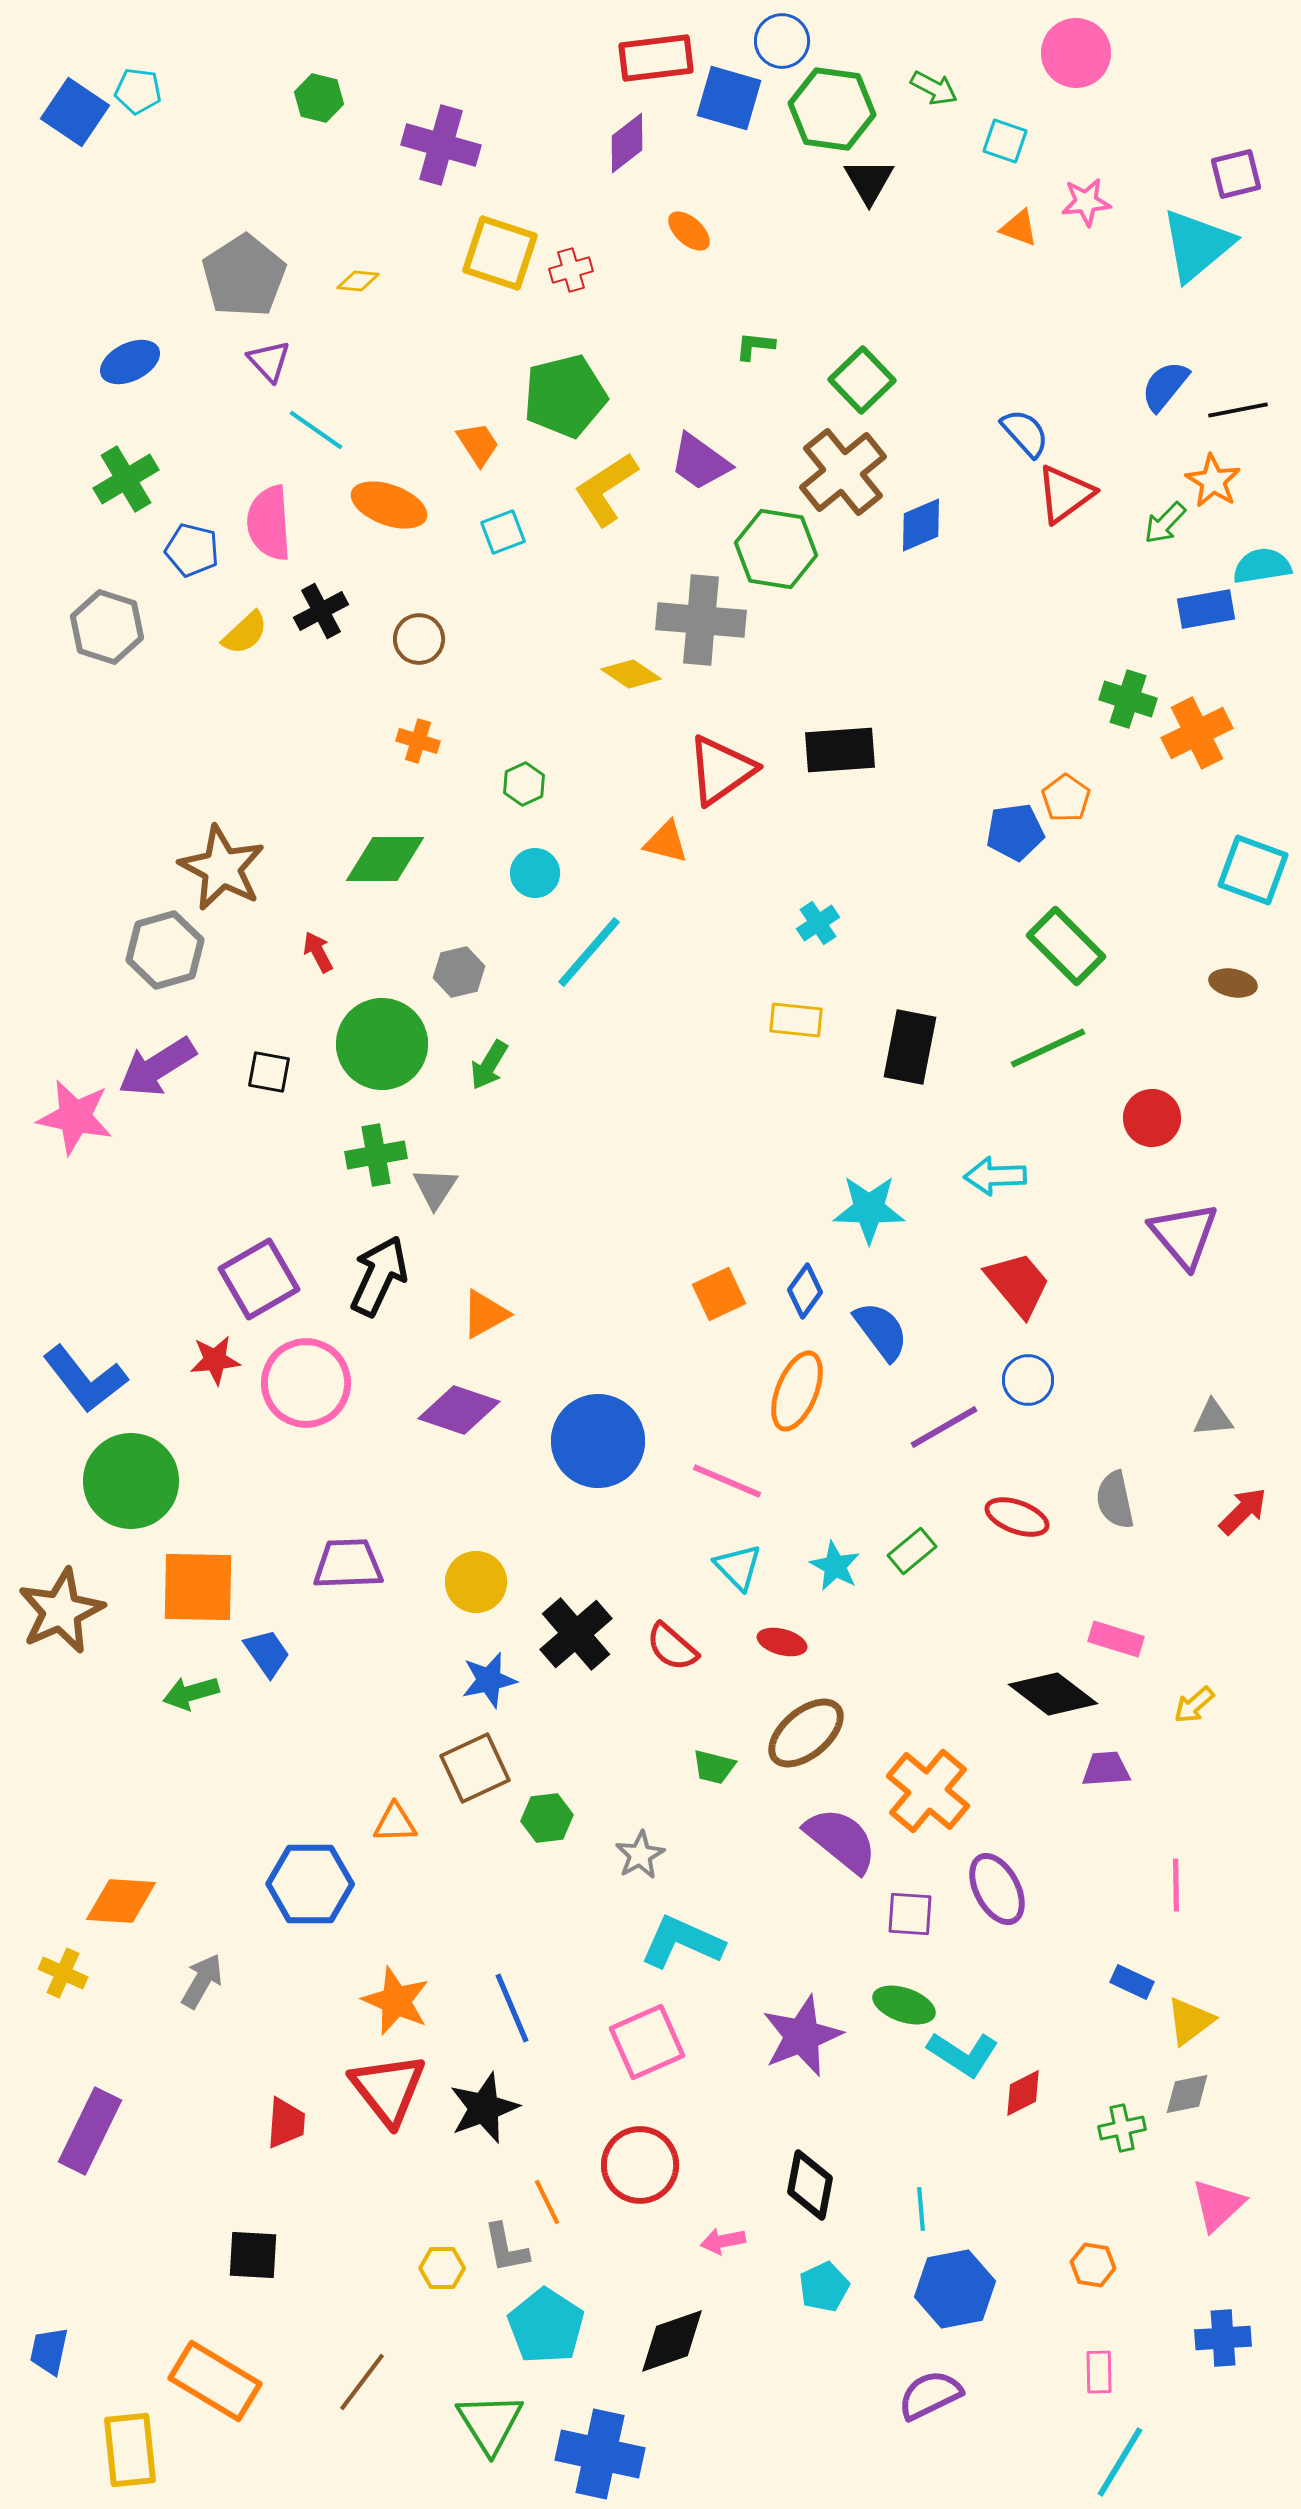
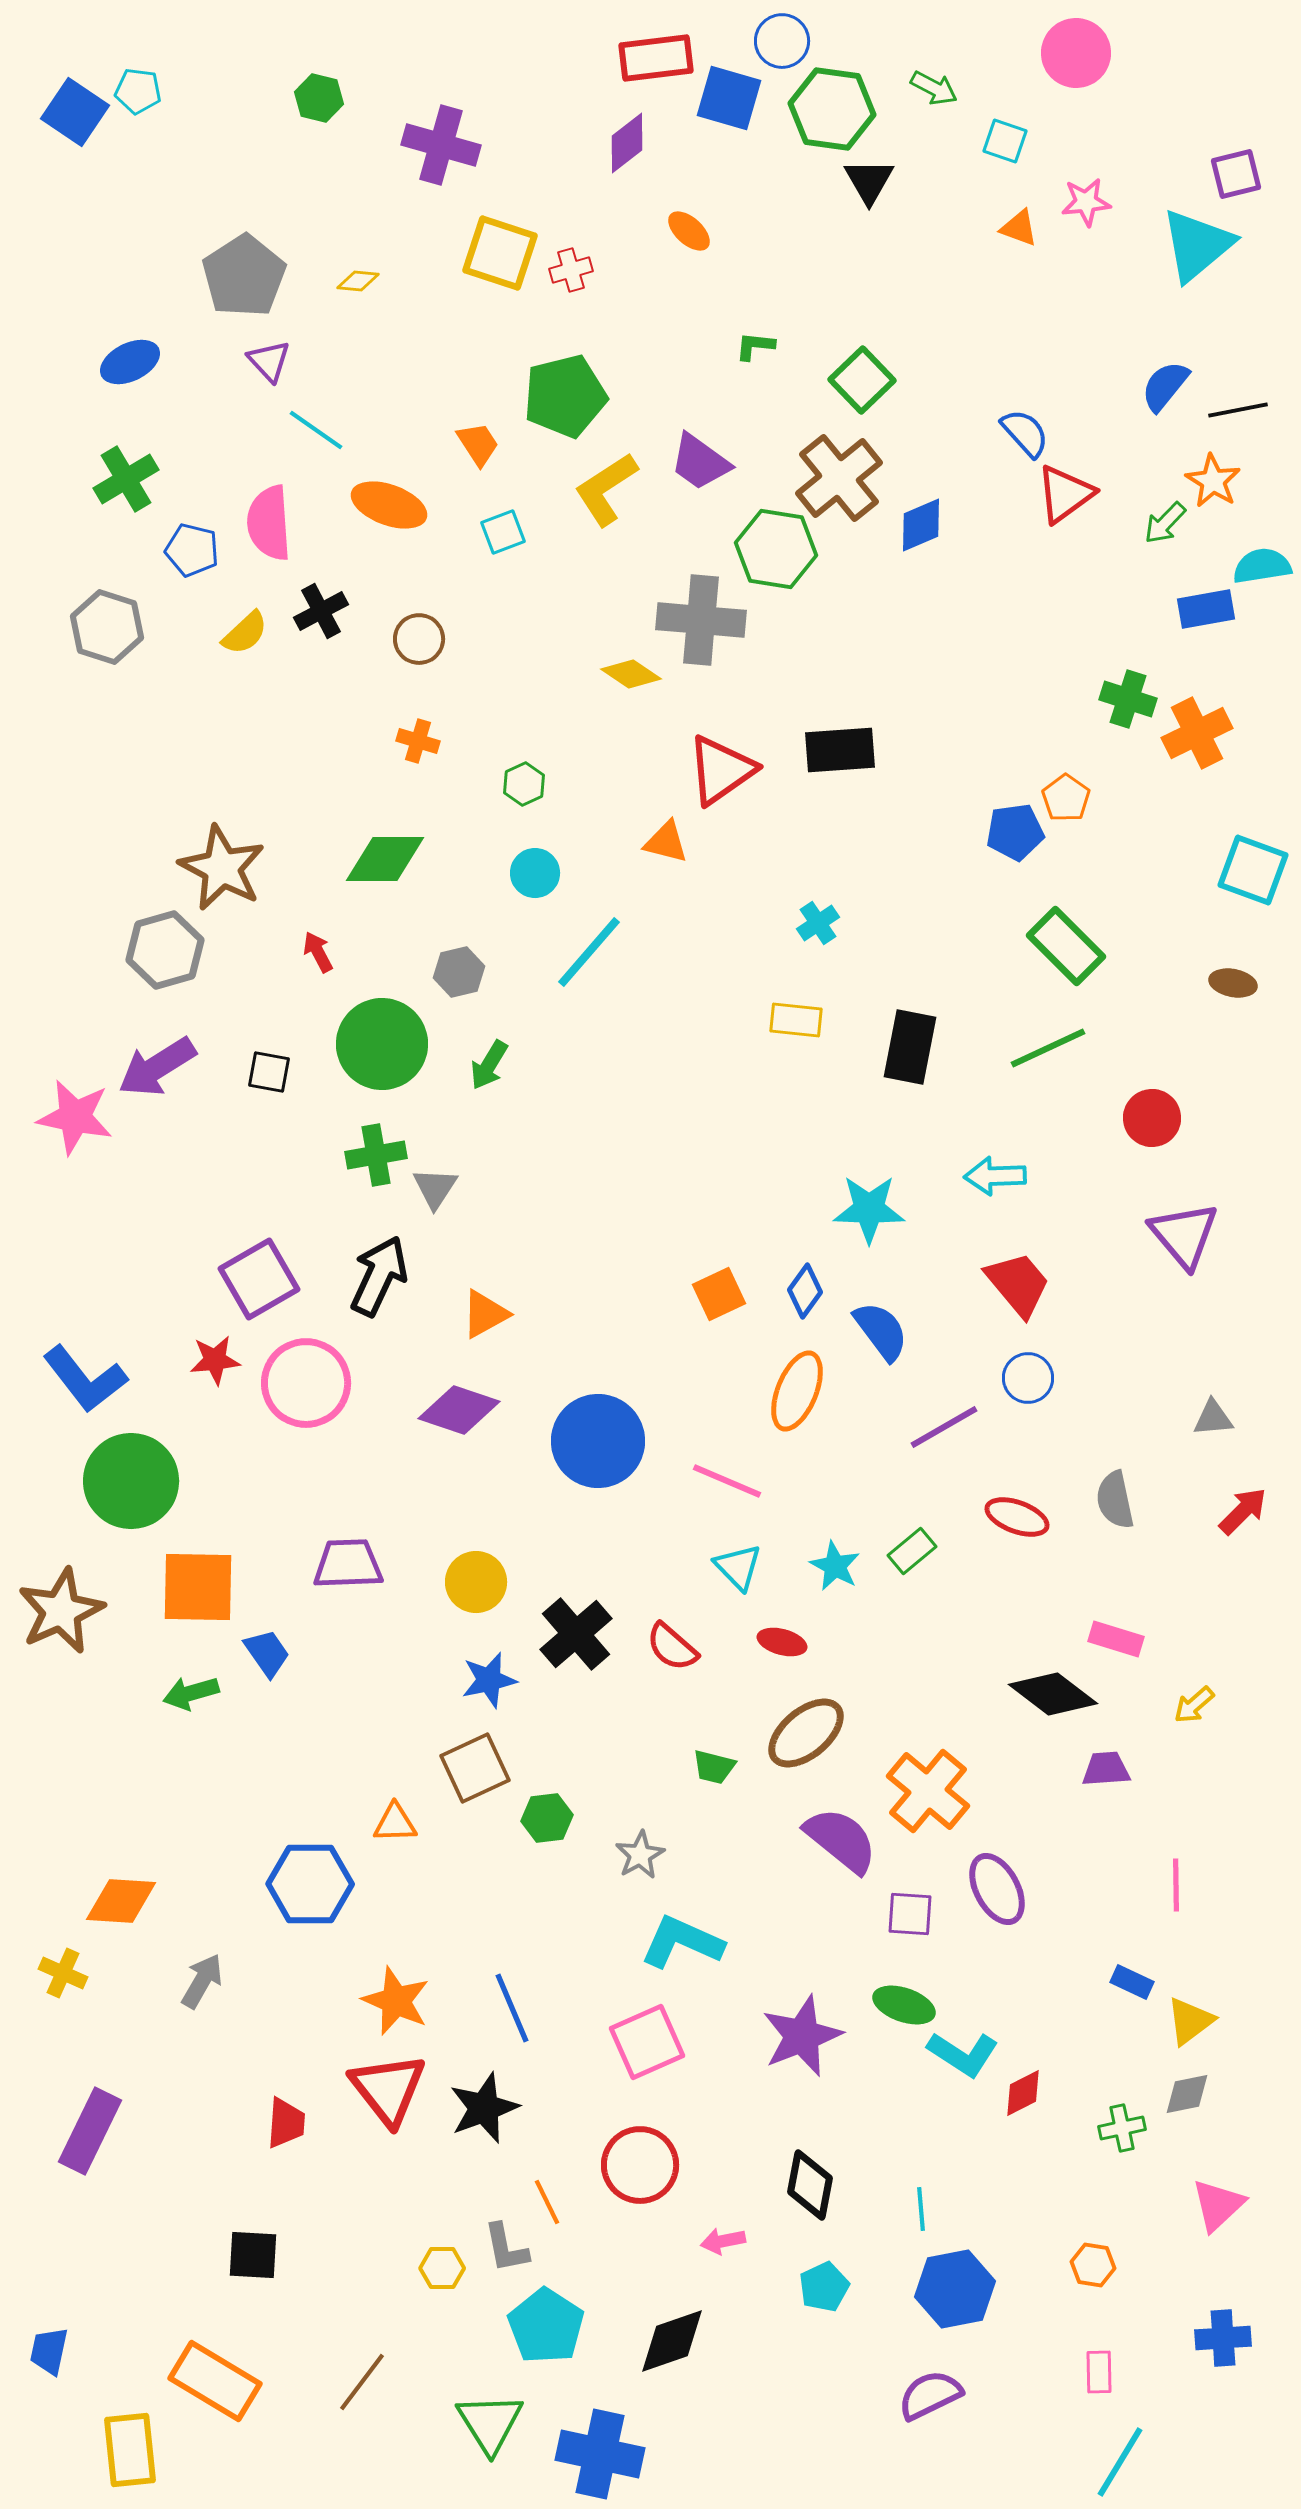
brown cross at (843, 472): moved 4 px left, 6 px down
blue circle at (1028, 1380): moved 2 px up
